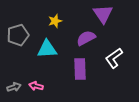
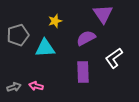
cyan triangle: moved 2 px left, 1 px up
purple rectangle: moved 3 px right, 3 px down
